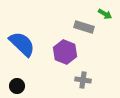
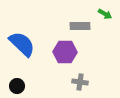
gray rectangle: moved 4 px left, 1 px up; rotated 18 degrees counterclockwise
purple hexagon: rotated 20 degrees counterclockwise
gray cross: moved 3 px left, 2 px down
